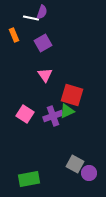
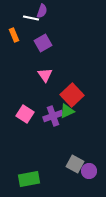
purple semicircle: moved 1 px up
red square: rotated 30 degrees clockwise
purple circle: moved 2 px up
